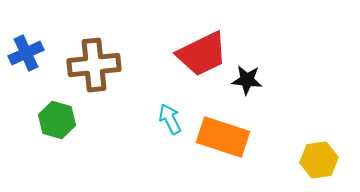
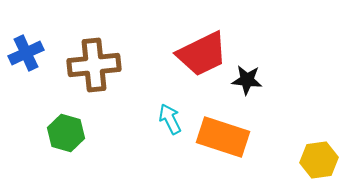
green hexagon: moved 9 px right, 13 px down
